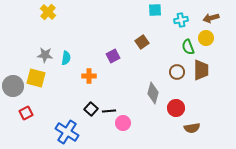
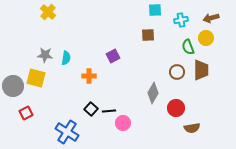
brown square: moved 6 px right, 7 px up; rotated 32 degrees clockwise
gray diamond: rotated 15 degrees clockwise
